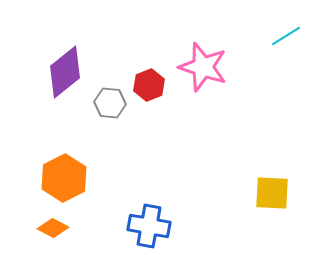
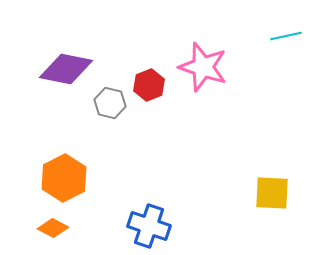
cyan line: rotated 20 degrees clockwise
purple diamond: moved 1 px right, 3 px up; rotated 50 degrees clockwise
gray hexagon: rotated 8 degrees clockwise
blue cross: rotated 9 degrees clockwise
